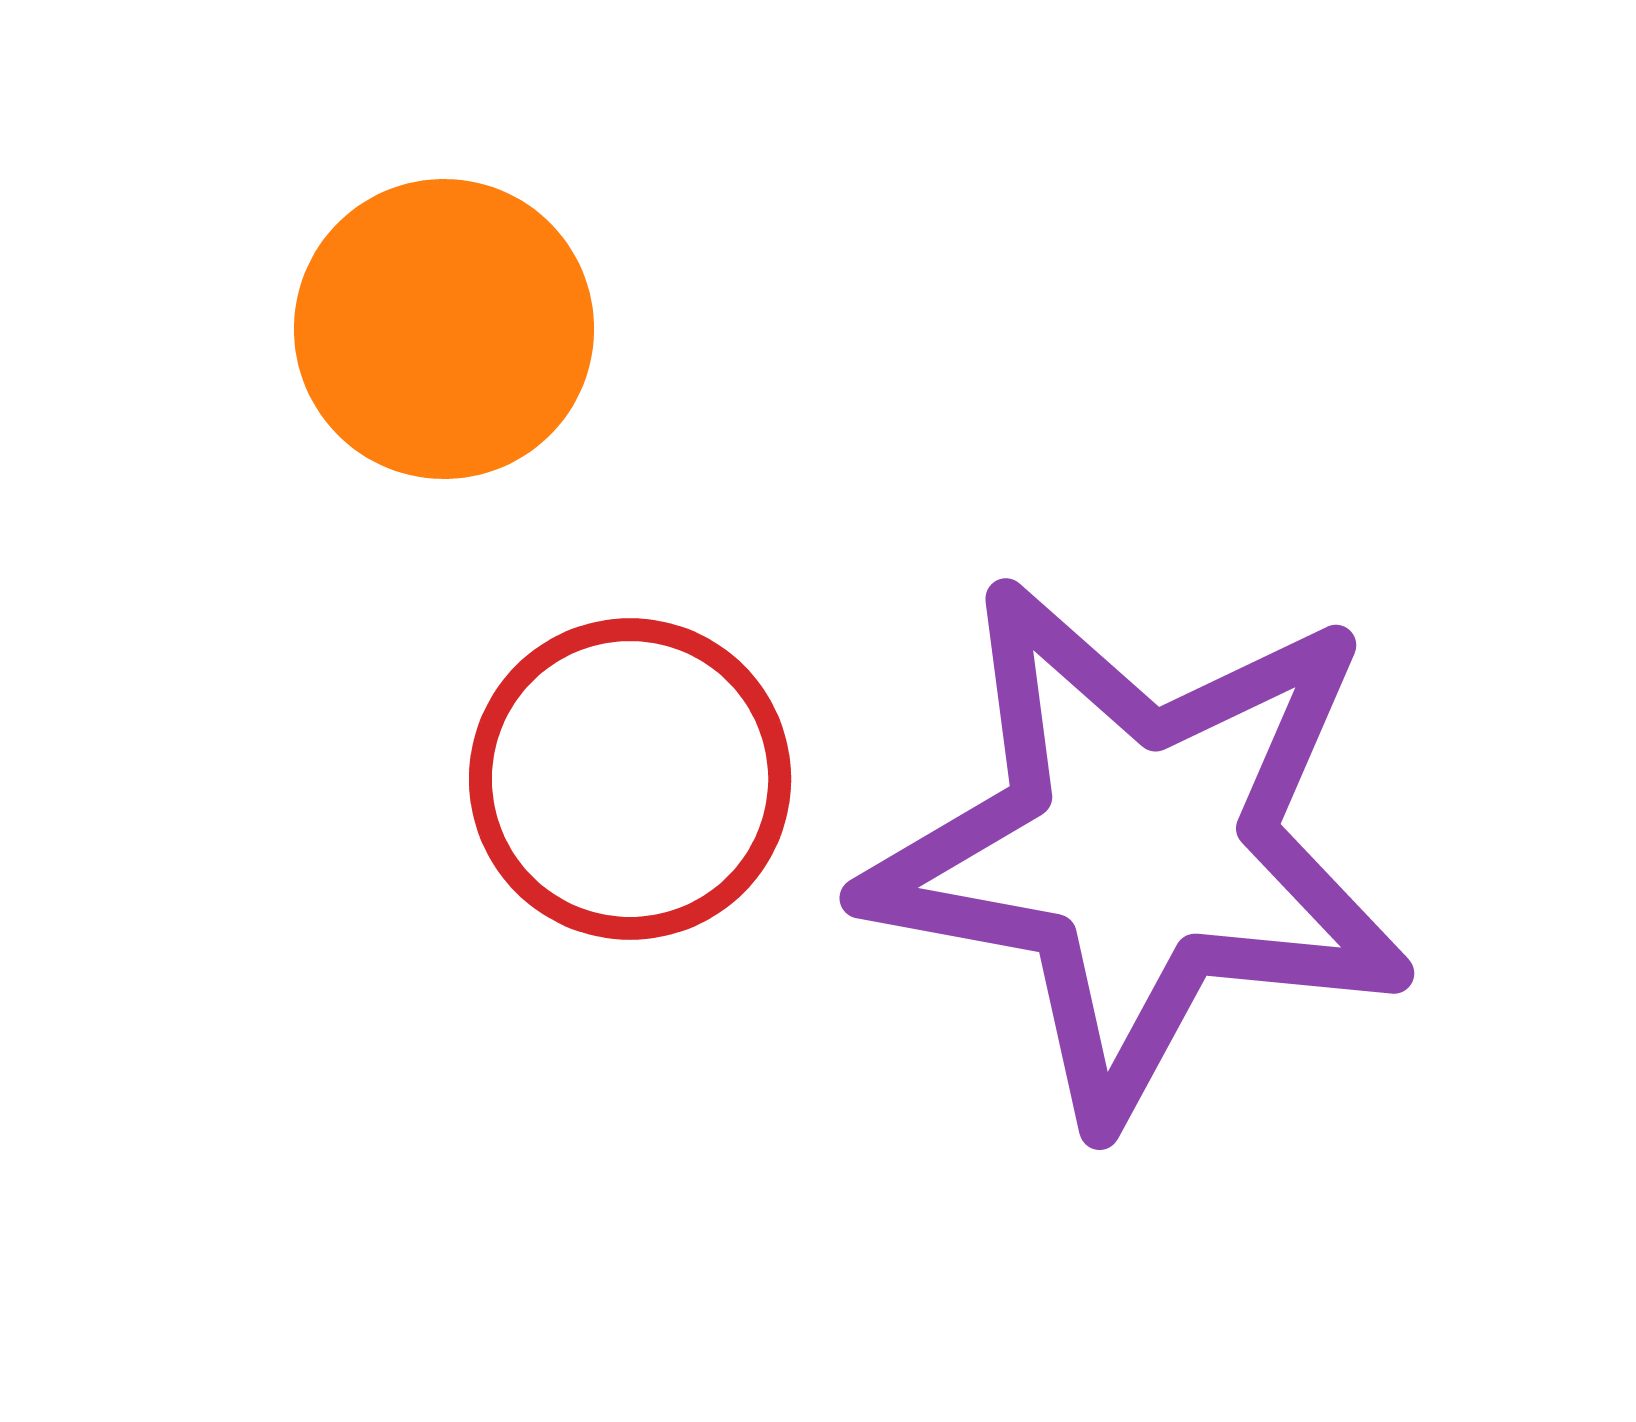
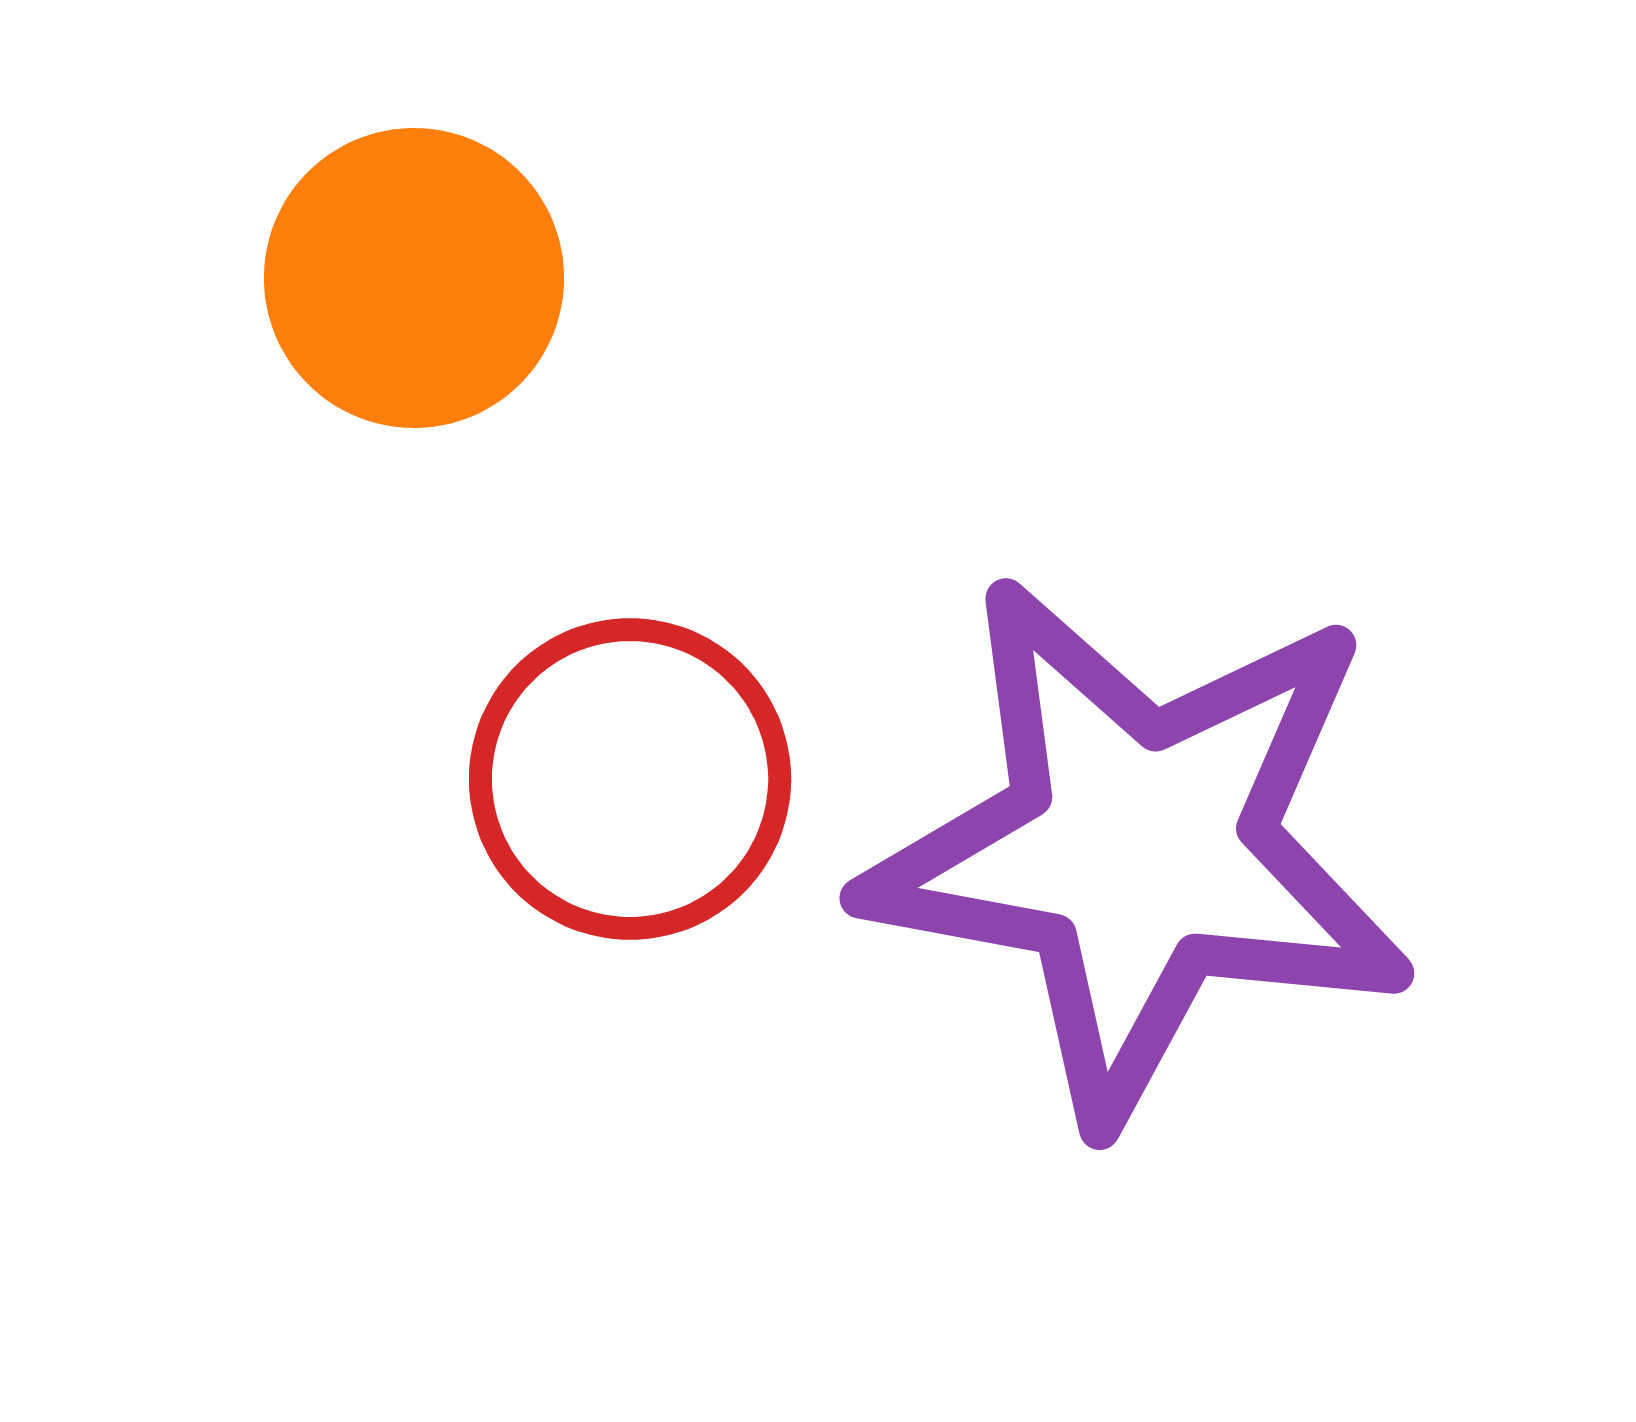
orange circle: moved 30 px left, 51 px up
